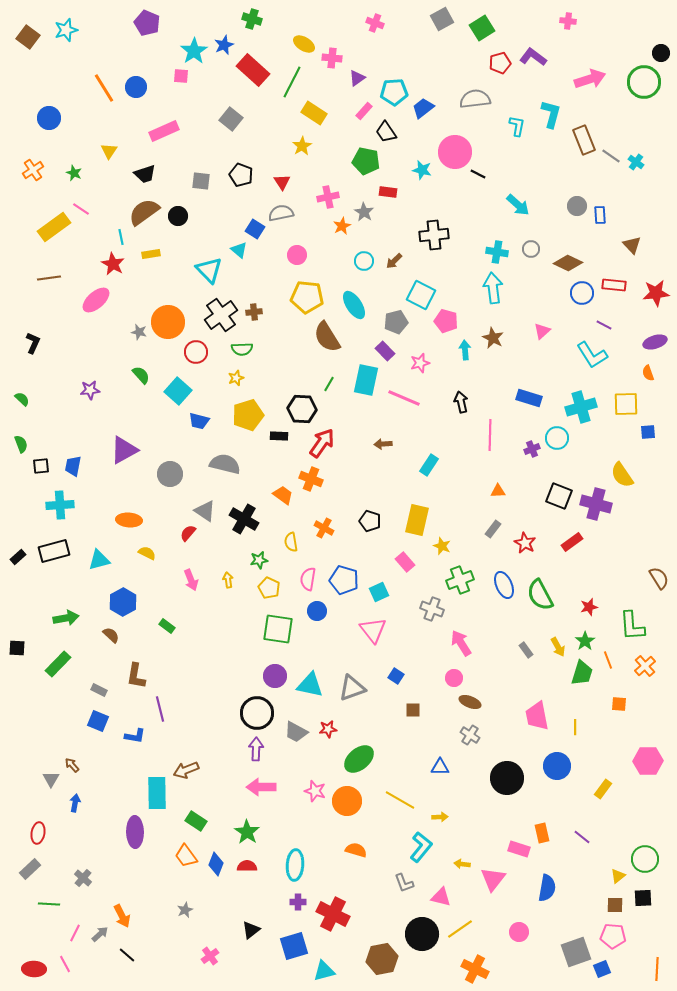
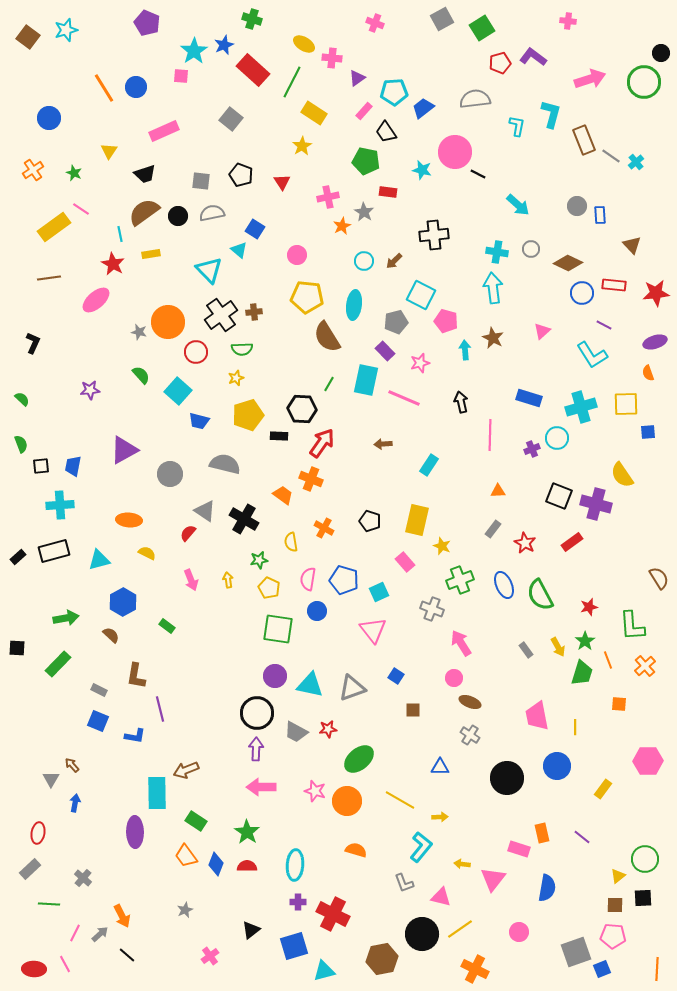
cyan cross at (636, 162): rotated 14 degrees clockwise
gray semicircle at (281, 213): moved 69 px left
cyan line at (121, 237): moved 1 px left, 3 px up
cyan ellipse at (354, 305): rotated 40 degrees clockwise
